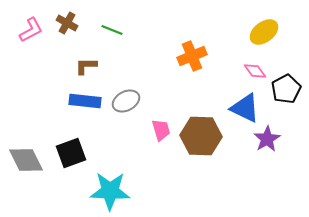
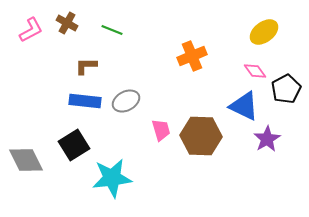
blue triangle: moved 1 px left, 2 px up
black square: moved 3 px right, 8 px up; rotated 12 degrees counterclockwise
cyan star: moved 2 px right, 13 px up; rotated 9 degrees counterclockwise
